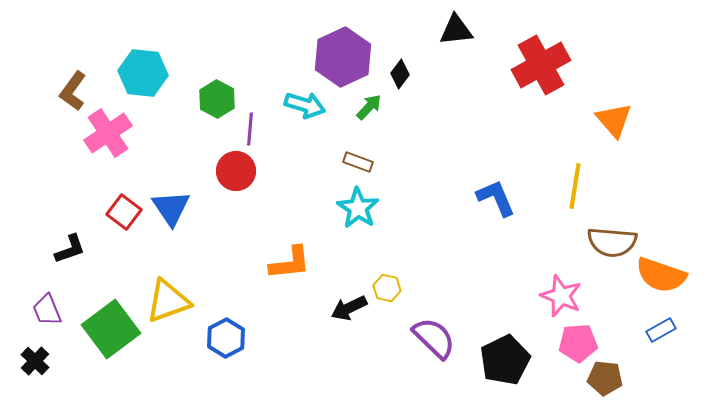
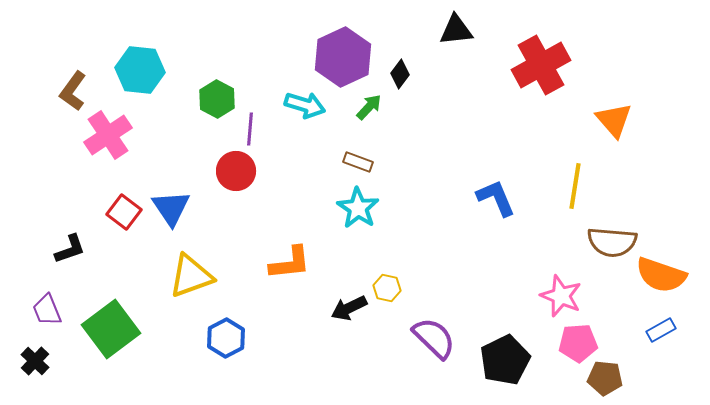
cyan hexagon: moved 3 px left, 3 px up
pink cross: moved 2 px down
yellow triangle: moved 23 px right, 25 px up
